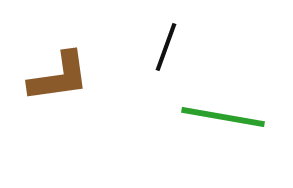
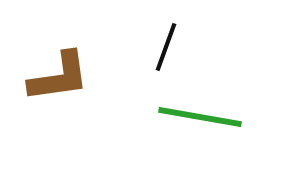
green line: moved 23 px left
